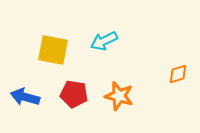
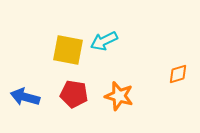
yellow square: moved 15 px right
